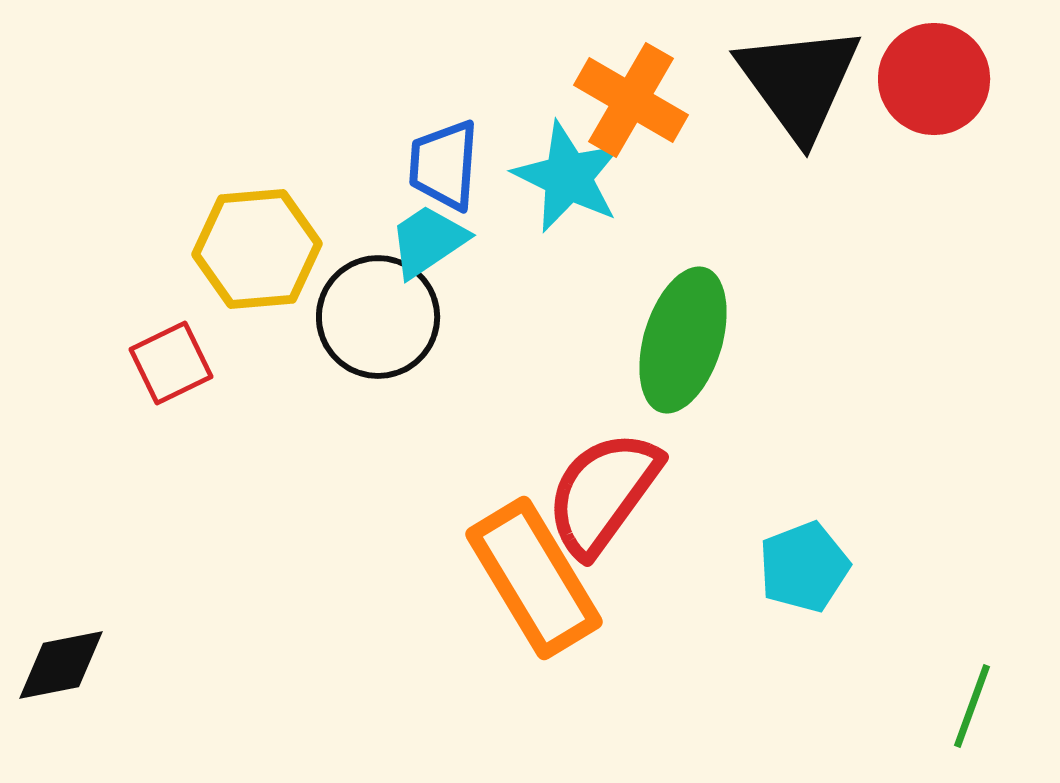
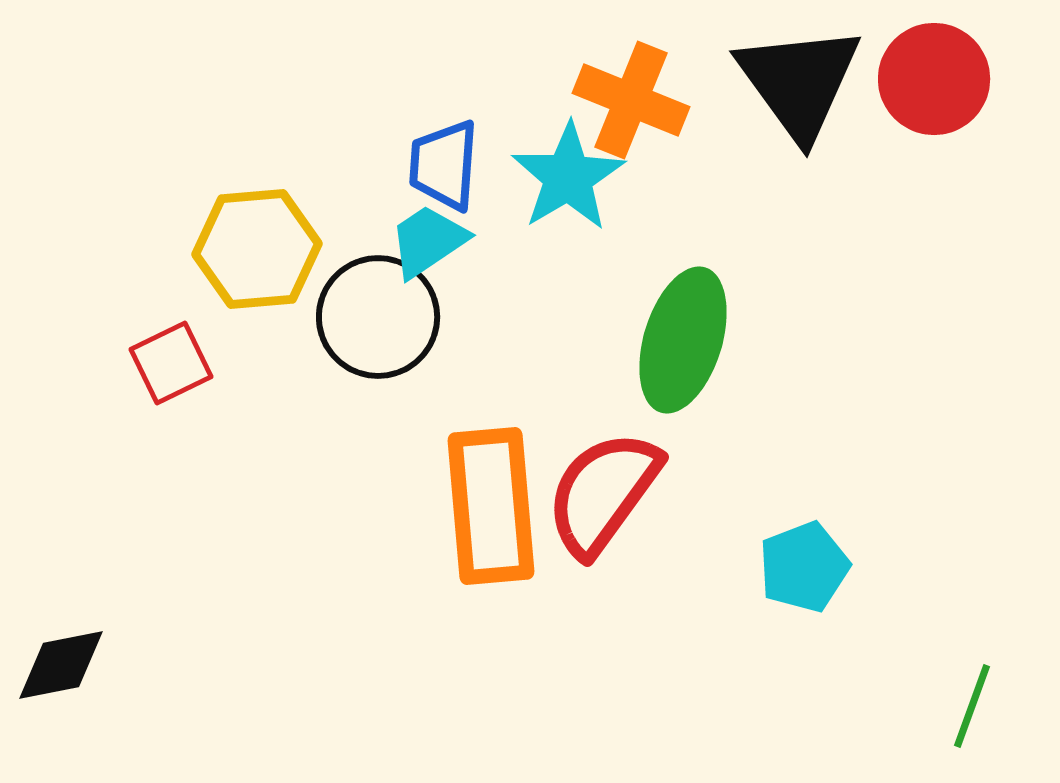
orange cross: rotated 8 degrees counterclockwise
cyan star: rotated 15 degrees clockwise
orange rectangle: moved 43 px left, 72 px up; rotated 26 degrees clockwise
